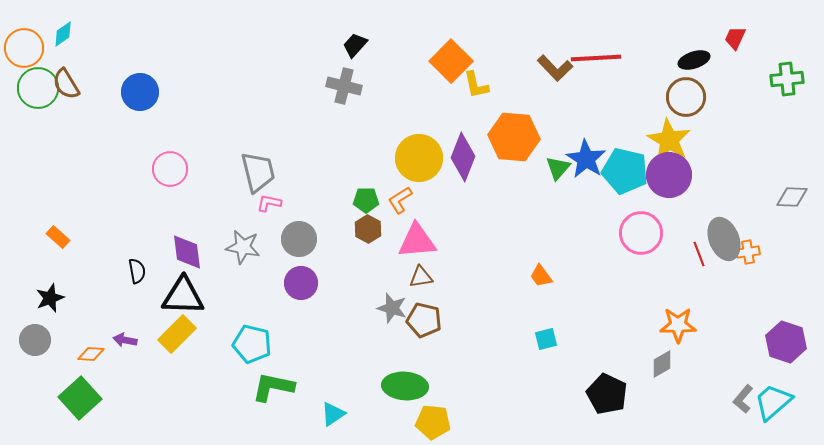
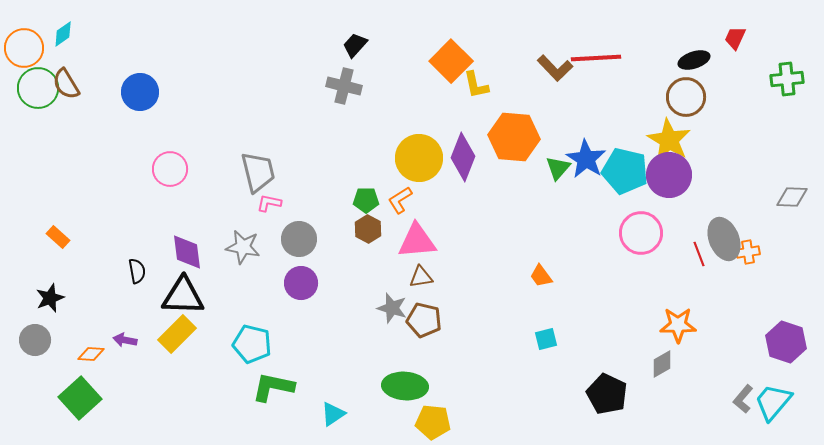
cyan trapezoid at (773, 402): rotated 9 degrees counterclockwise
